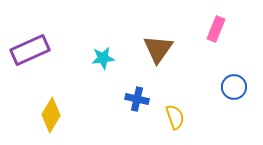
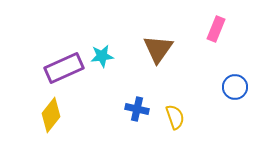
purple rectangle: moved 34 px right, 18 px down
cyan star: moved 1 px left, 2 px up
blue circle: moved 1 px right
blue cross: moved 10 px down
yellow diamond: rotated 8 degrees clockwise
